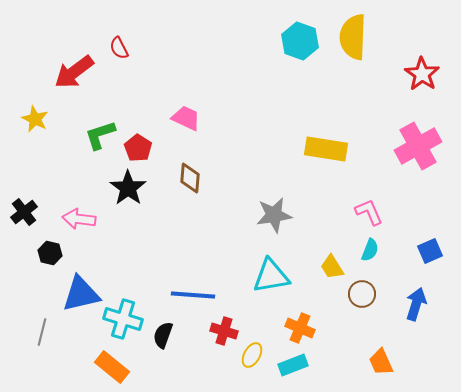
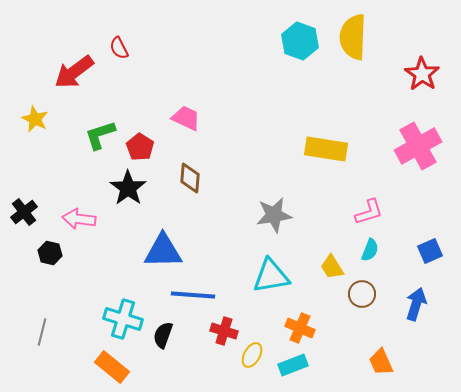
red pentagon: moved 2 px right, 1 px up
pink L-shape: rotated 96 degrees clockwise
blue triangle: moved 82 px right, 43 px up; rotated 12 degrees clockwise
